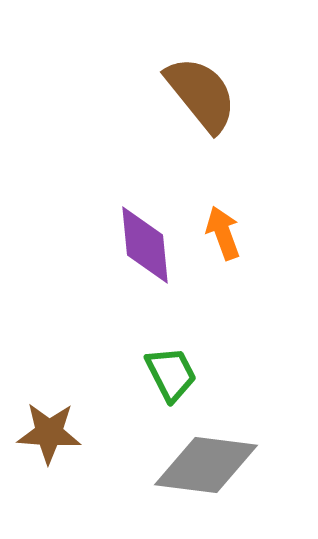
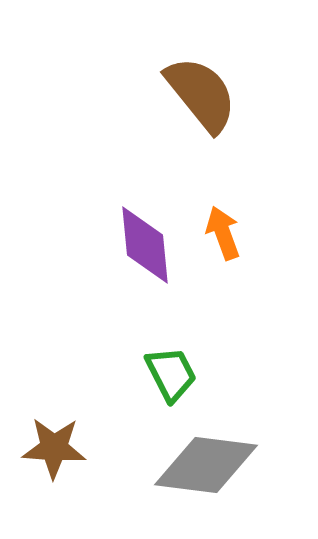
brown star: moved 5 px right, 15 px down
